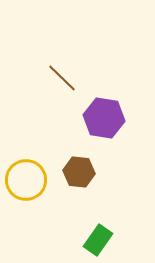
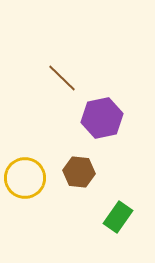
purple hexagon: moved 2 px left; rotated 21 degrees counterclockwise
yellow circle: moved 1 px left, 2 px up
green rectangle: moved 20 px right, 23 px up
